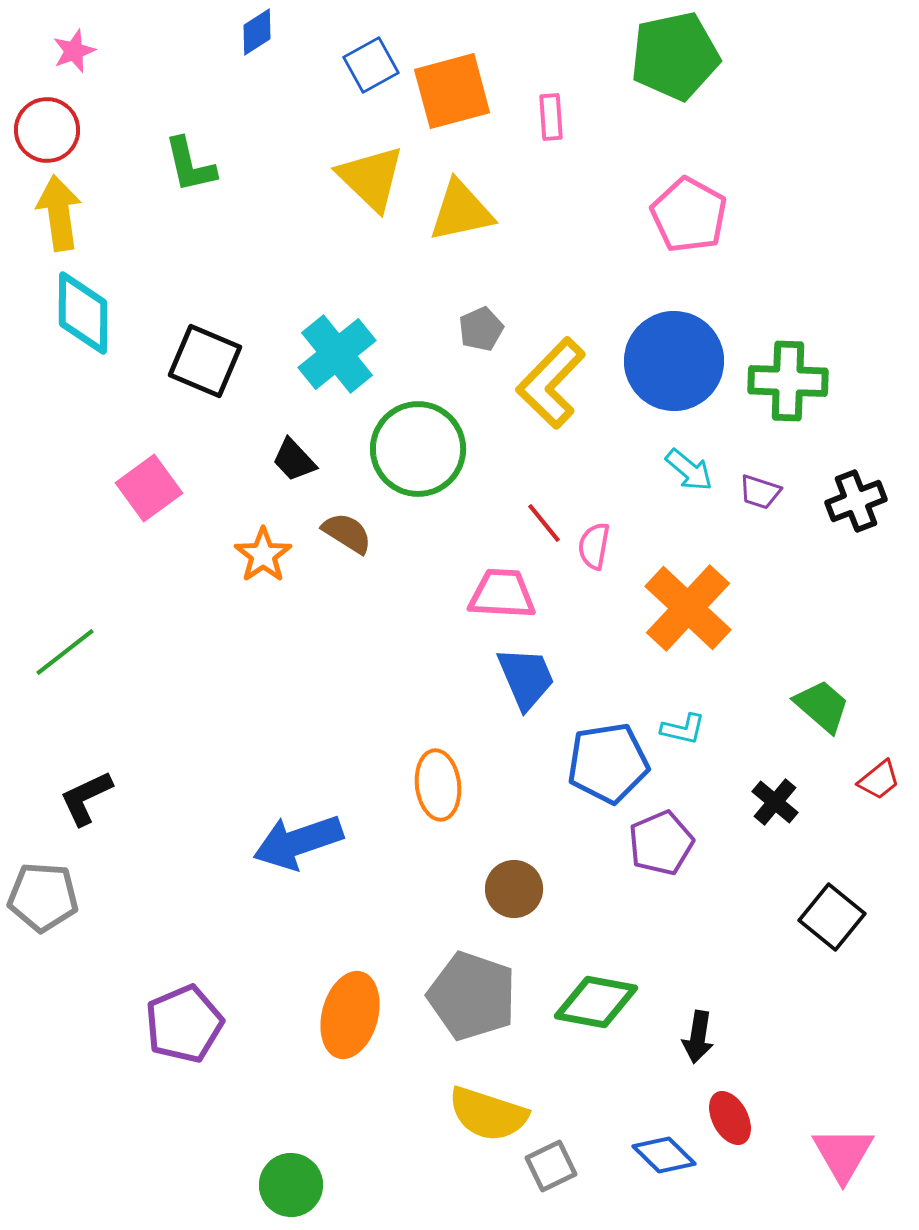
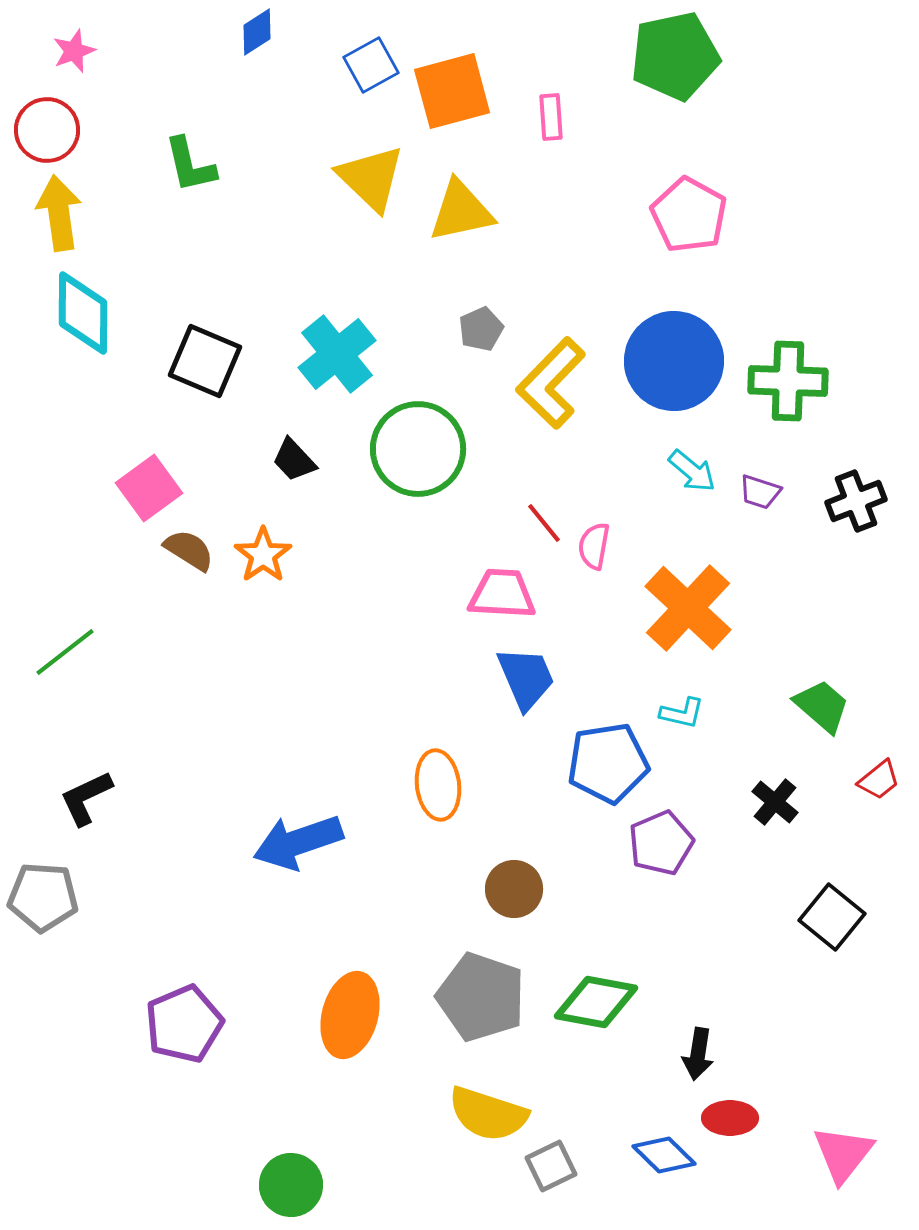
cyan arrow at (689, 470): moved 3 px right, 1 px down
brown semicircle at (347, 533): moved 158 px left, 17 px down
cyan L-shape at (683, 729): moved 1 px left, 16 px up
gray pentagon at (472, 996): moved 9 px right, 1 px down
black arrow at (698, 1037): moved 17 px down
red ellipse at (730, 1118): rotated 62 degrees counterclockwise
pink triangle at (843, 1154): rotated 8 degrees clockwise
